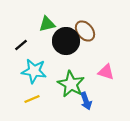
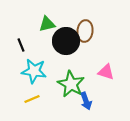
brown ellipse: rotated 45 degrees clockwise
black line: rotated 72 degrees counterclockwise
